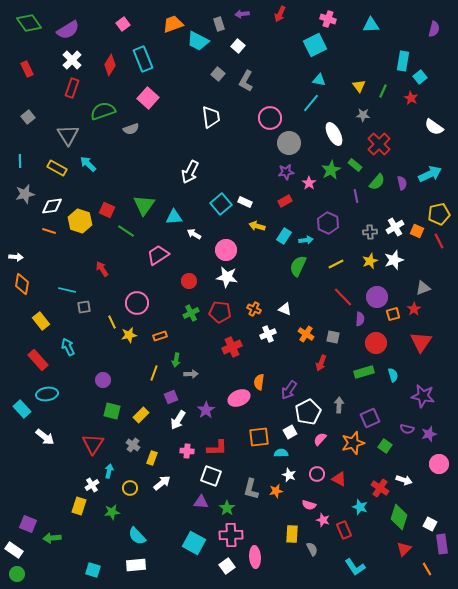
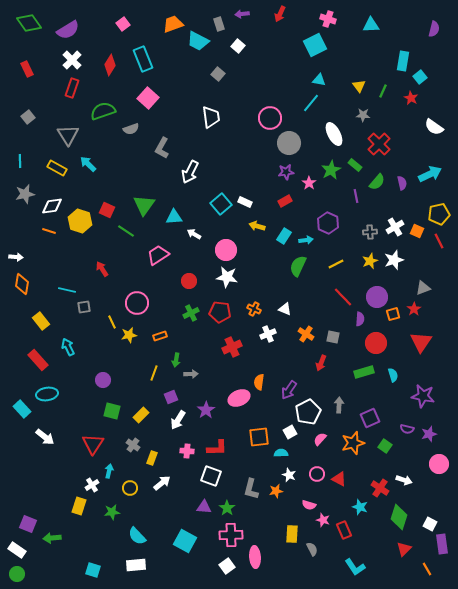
gray L-shape at (246, 81): moved 84 px left, 67 px down
purple triangle at (201, 502): moved 3 px right, 5 px down
cyan square at (194, 543): moved 9 px left, 2 px up
white rectangle at (14, 550): moved 3 px right
